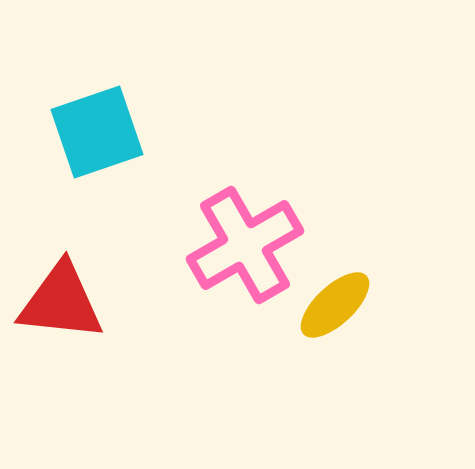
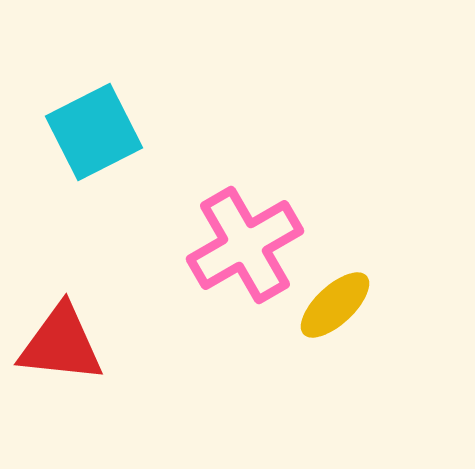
cyan square: moved 3 px left; rotated 8 degrees counterclockwise
red triangle: moved 42 px down
